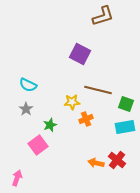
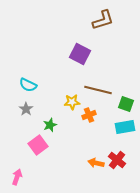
brown L-shape: moved 4 px down
orange cross: moved 3 px right, 4 px up
pink arrow: moved 1 px up
